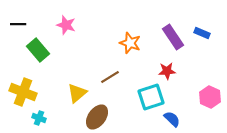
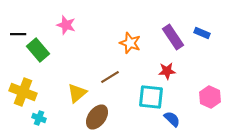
black line: moved 10 px down
cyan square: rotated 24 degrees clockwise
